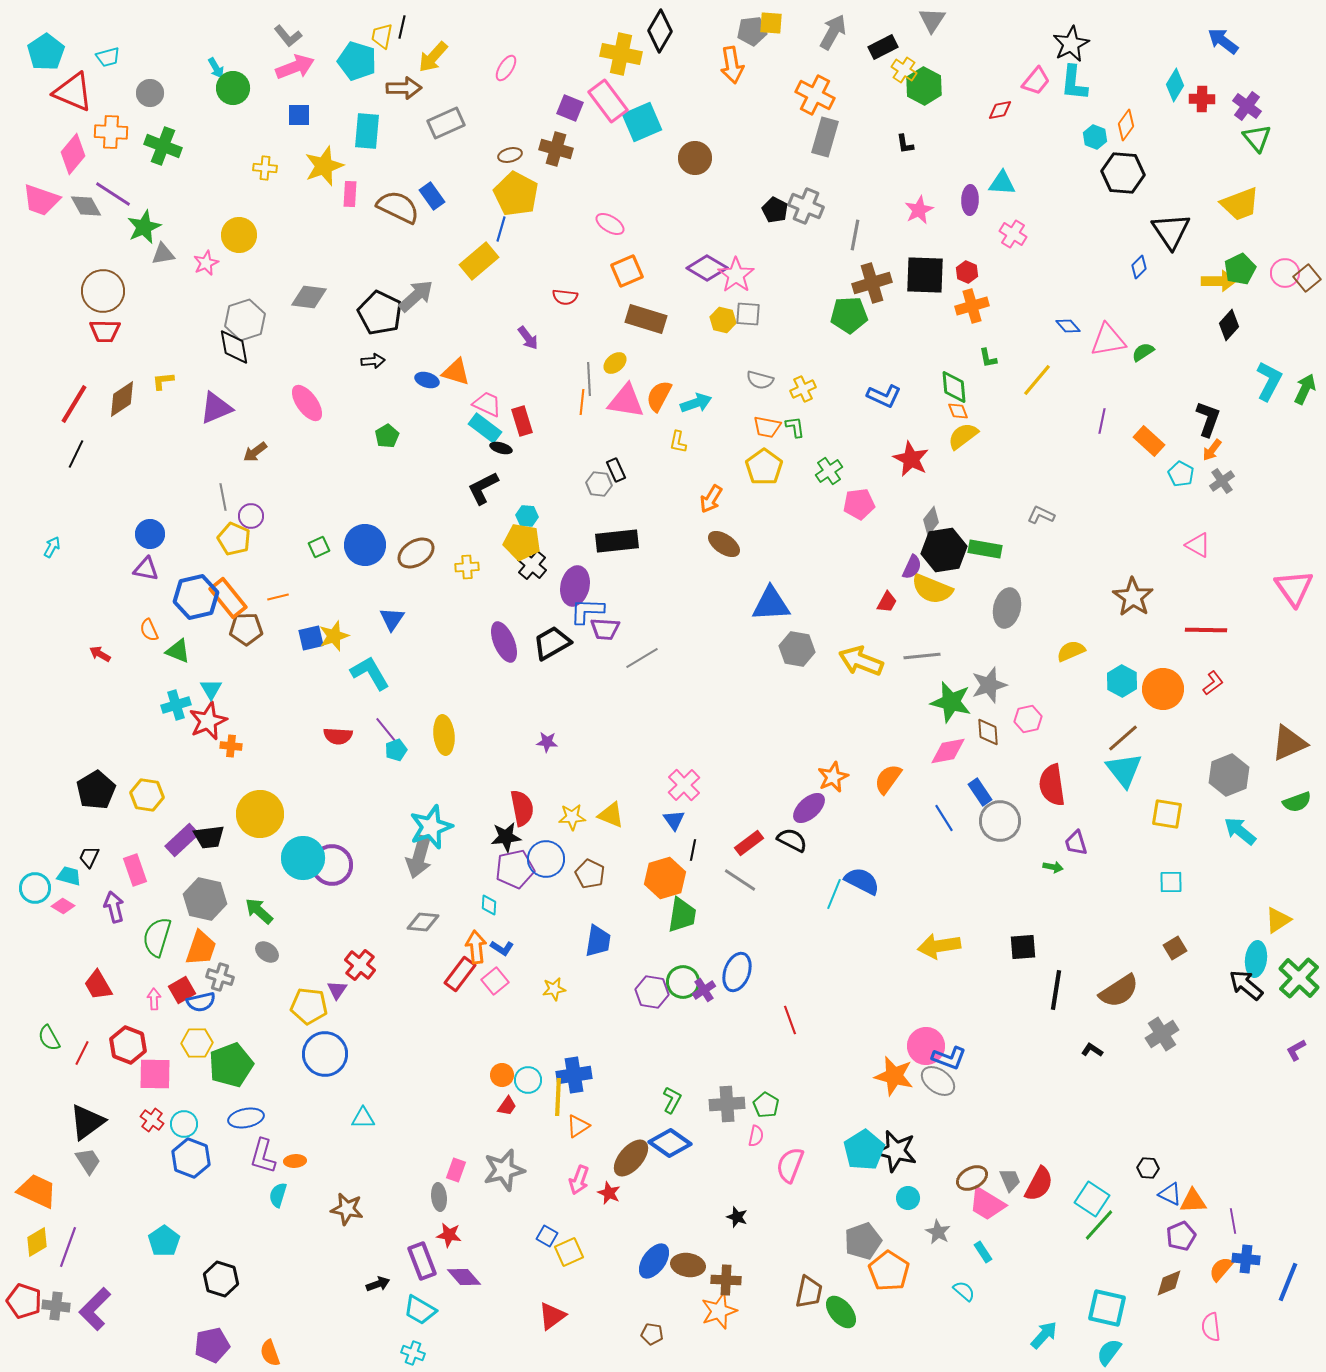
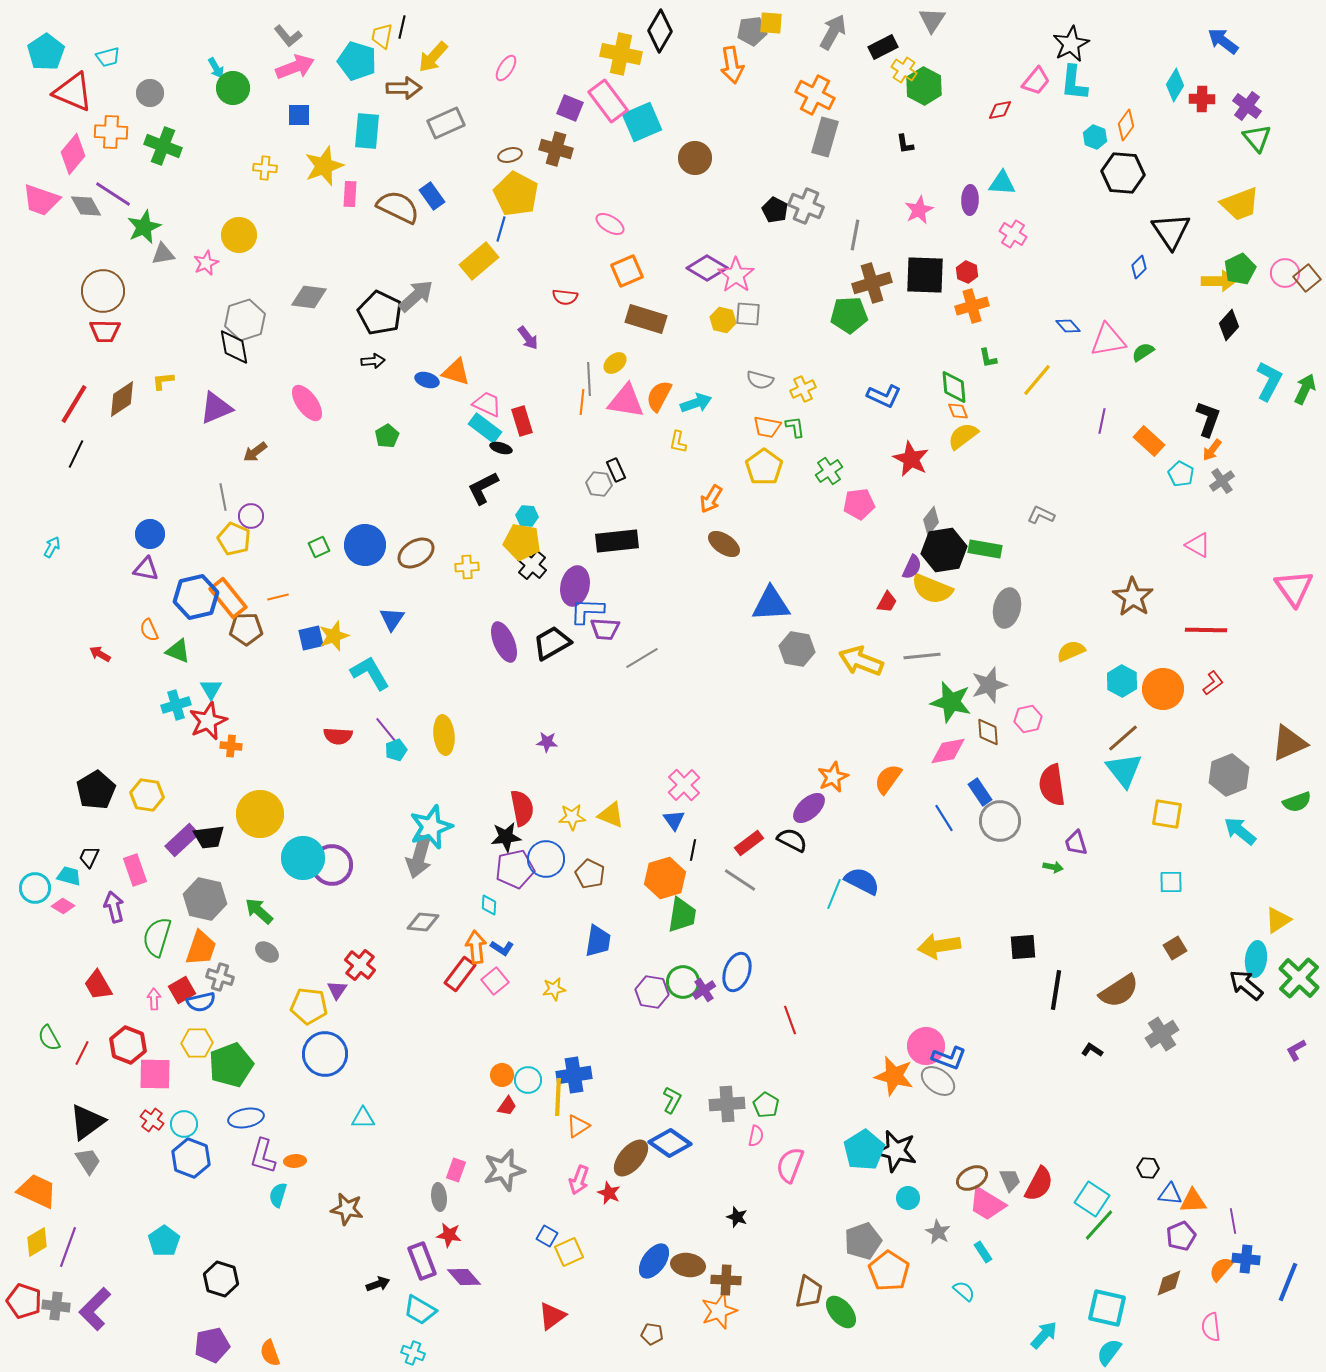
blue triangle at (1170, 1194): rotated 20 degrees counterclockwise
